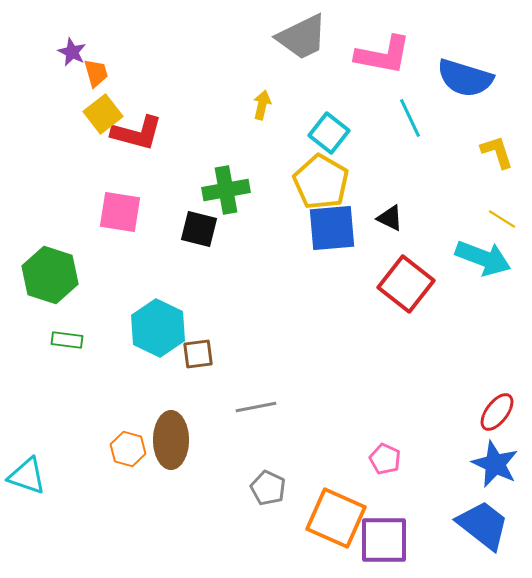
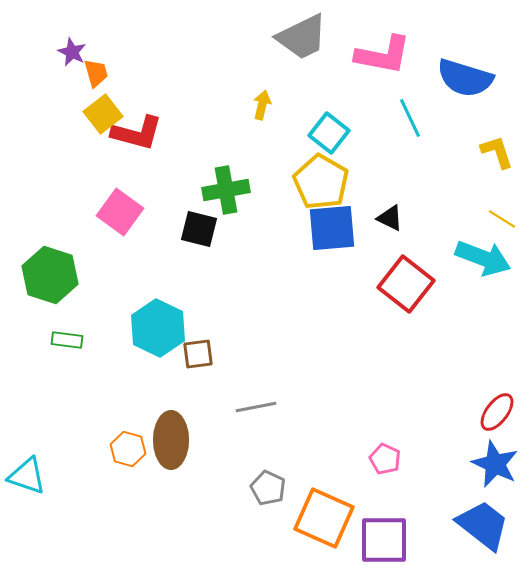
pink square: rotated 27 degrees clockwise
orange square: moved 12 px left
